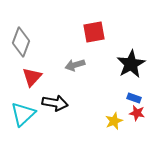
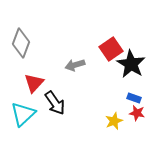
red square: moved 17 px right, 17 px down; rotated 25 degrees counterclockwise
gray diamond: moved 1 px down
black star: rotated 12 degrees counterclockwise
red triangle: moved 2 px right, 6 px down
black arrow: rotated 45 degrees clockwise
